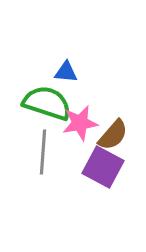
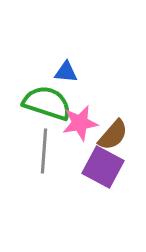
gray line: moved 1 px right, 1 px up
